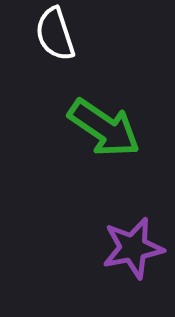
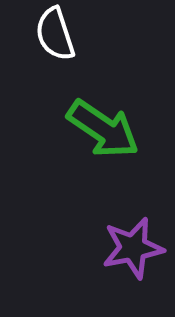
green arrow: moved 1 px left, 1 px down
